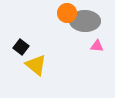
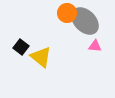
gray ellipse: rotated 44 degrees clockwise
pink triangle: moved 2 px left
yellow triangle: moved 5 px right, 8 px up
